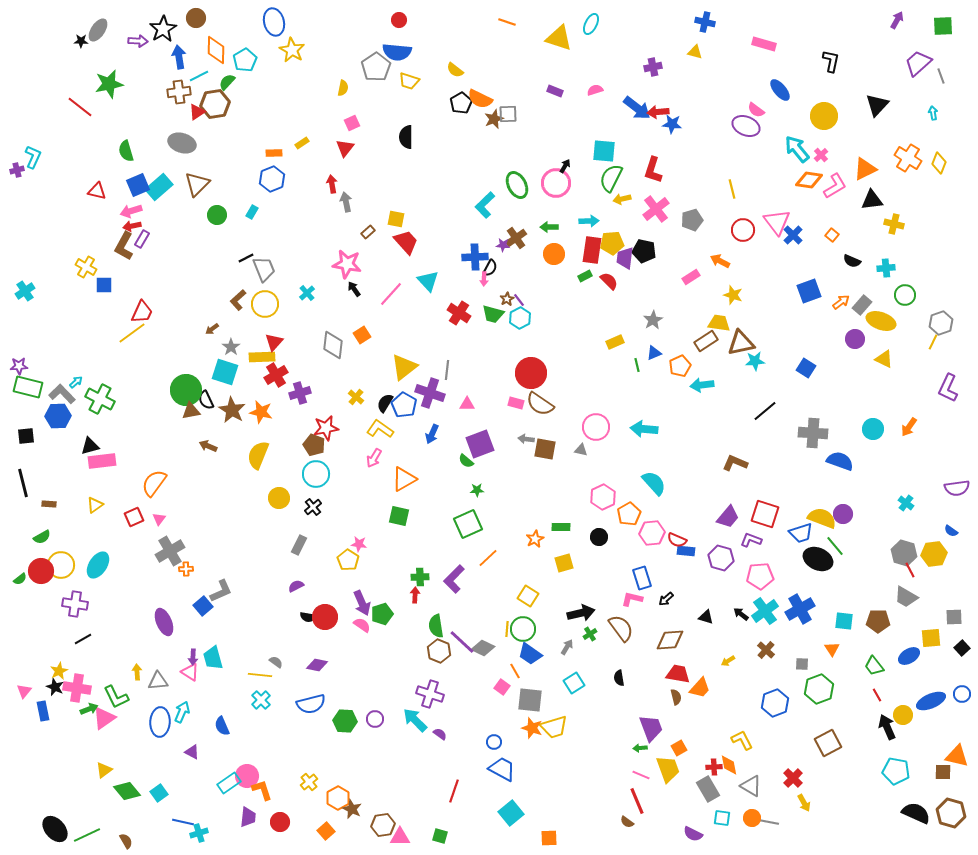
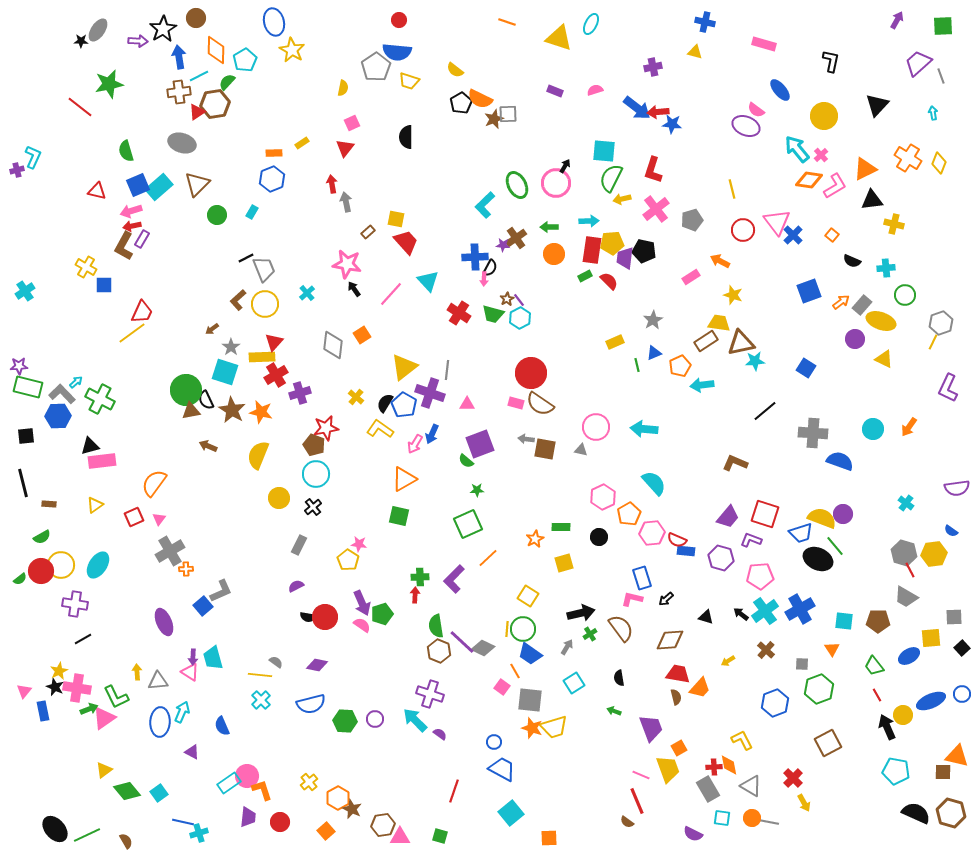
pink arrow at (374, 458): moved 41 px right, 14 px up
green arrow at (640, 748): moved 26 px left, 37 px up; rotated 24 degrees clockwise
